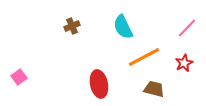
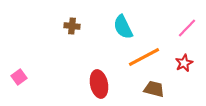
brown cross: rotated 28 degrees clockwise
